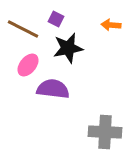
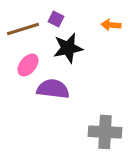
brown line: rotated 44 degrees counterclockwise
